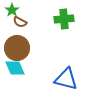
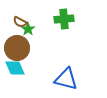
green star: moved 16 px right, 19 px down
